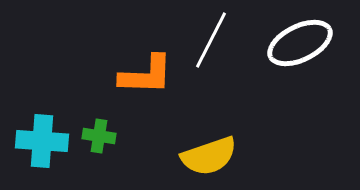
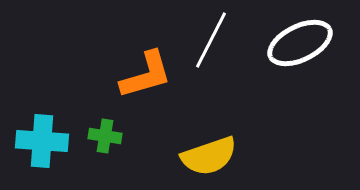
orange L-shape: rotated 18 degrees counterclockwise
green cross: moved 6 px right
